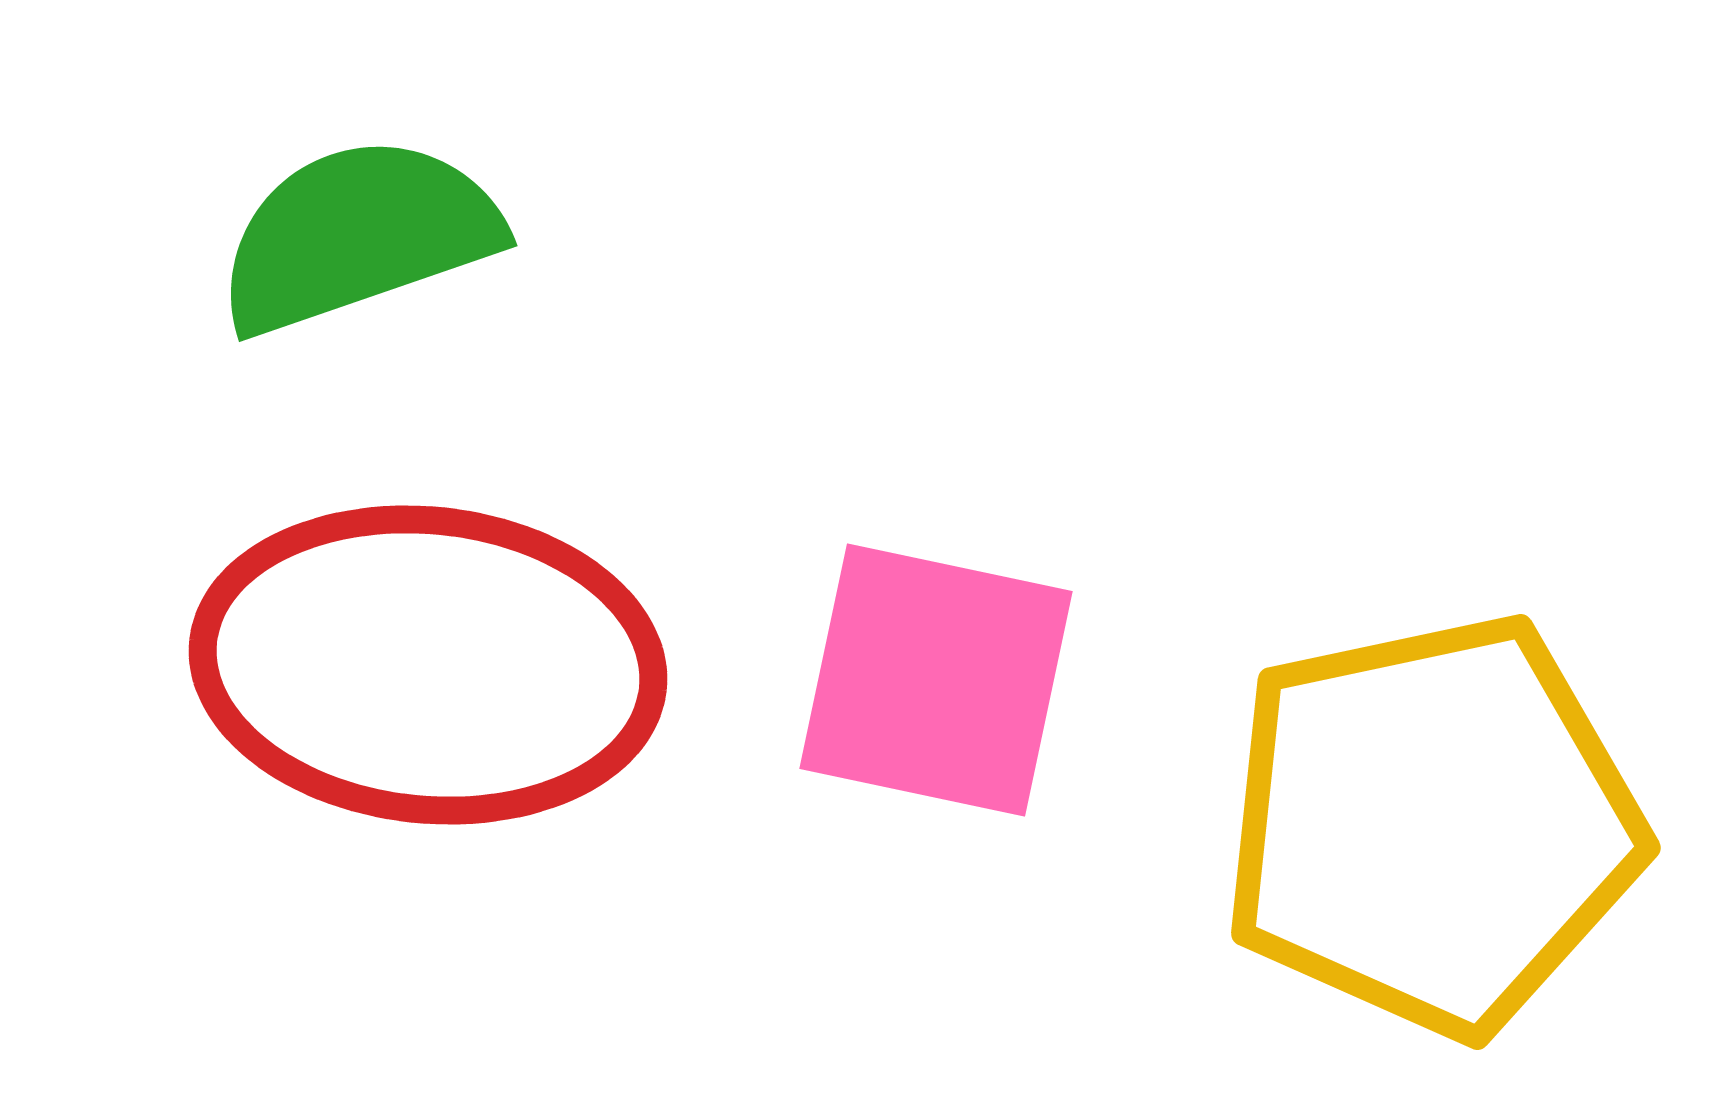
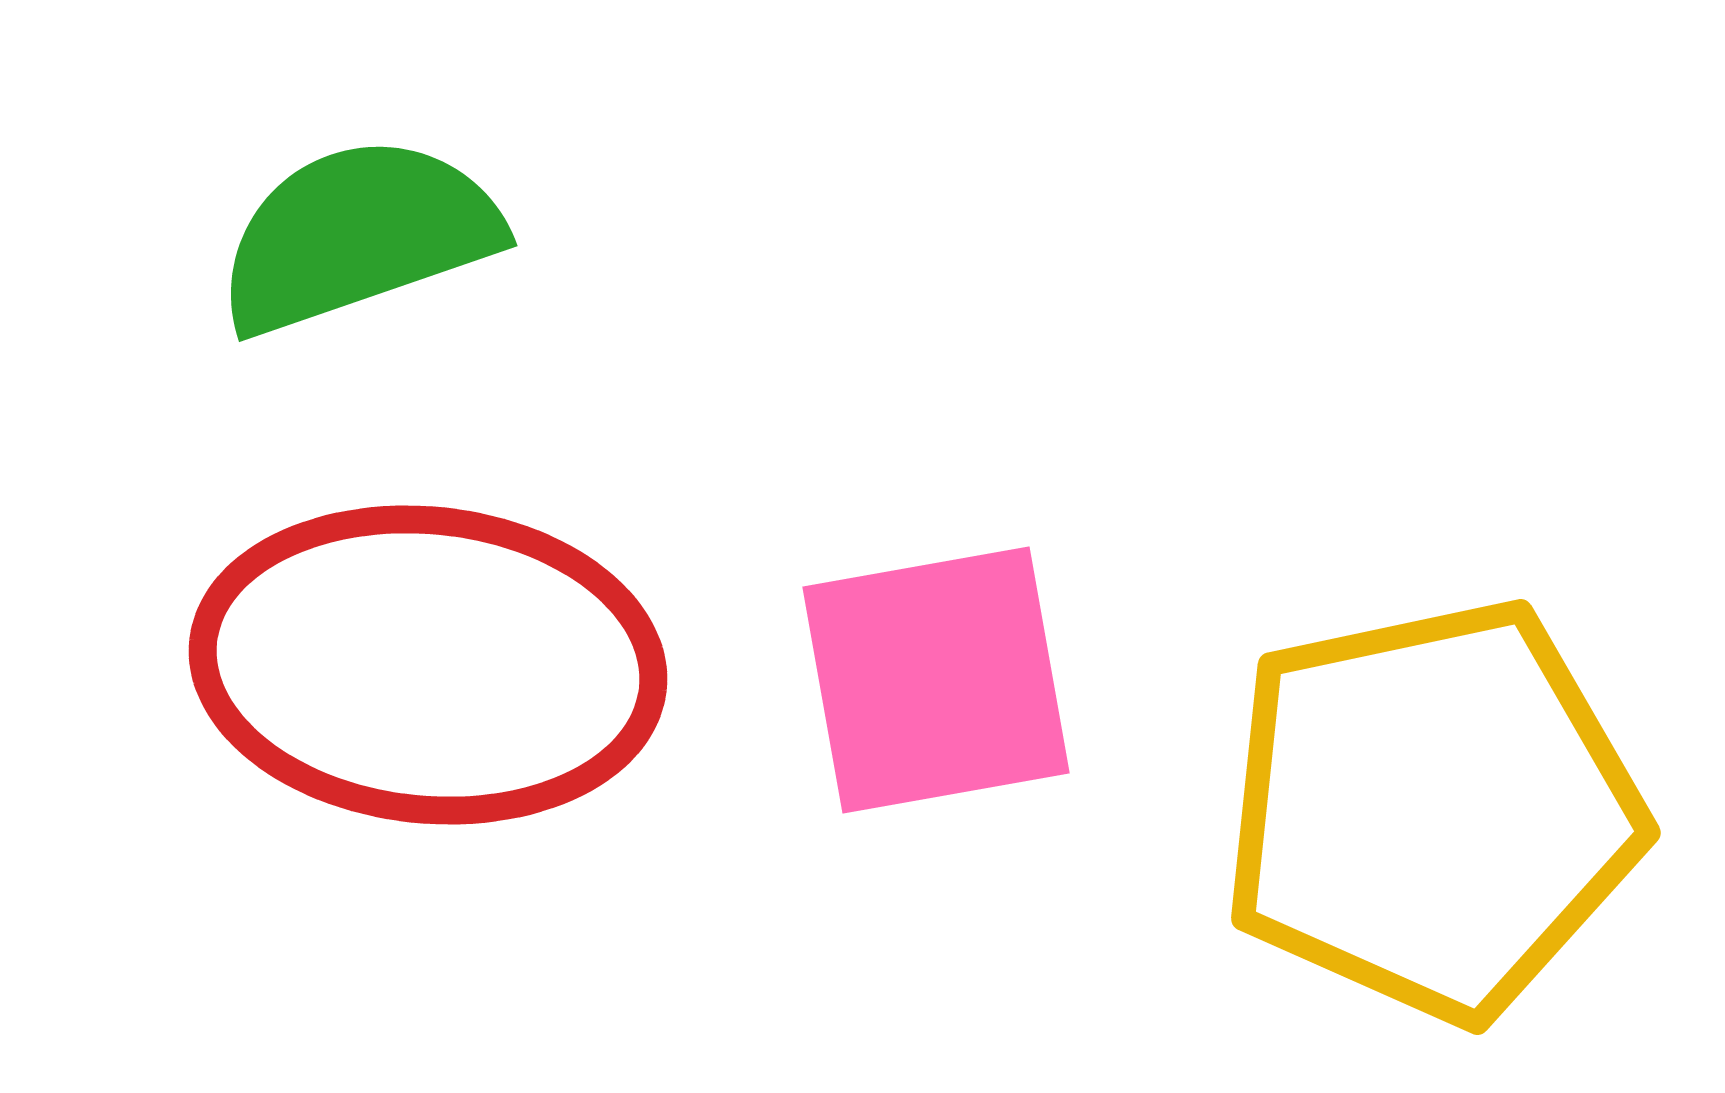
pink square: rotated 22 degrees counterclockwise
yellow pentagon: moved 15 px up
